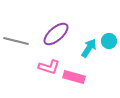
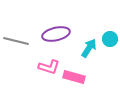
purple ellipse: rotated 28 degrees clockwise
cyan circle: moved 1 px right, 2 px up
